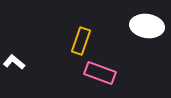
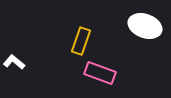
white ellipse: moved 2 px left; rotated 12 degrees clockwise
